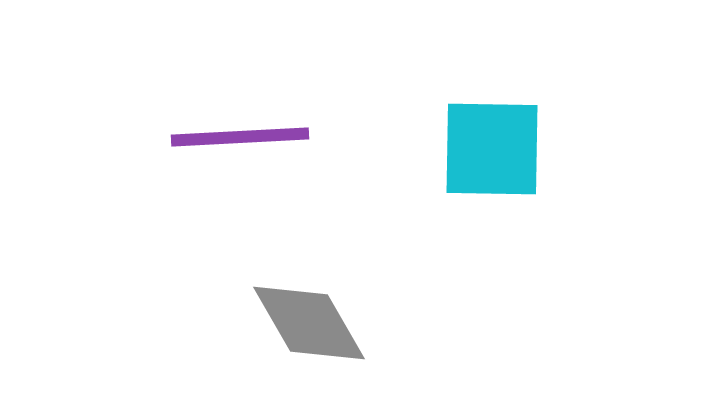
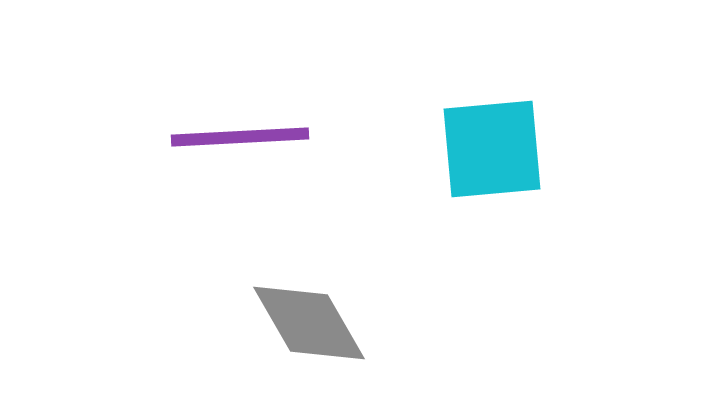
cyan square: rotated 6 degrees counterclockwise
